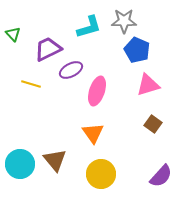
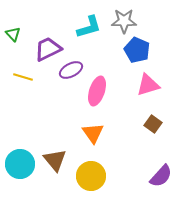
yellow line: moved 8 px left, 7 px up
yellow circle: moved 10 px left, 2 px down
